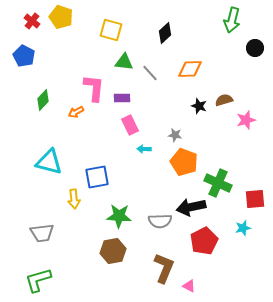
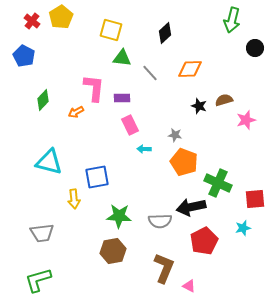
yellow pentagon: rotated 20 degrees clockwise
green triangle: moved 2 px left, 4 px up
